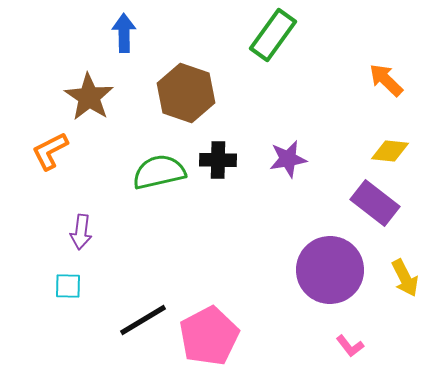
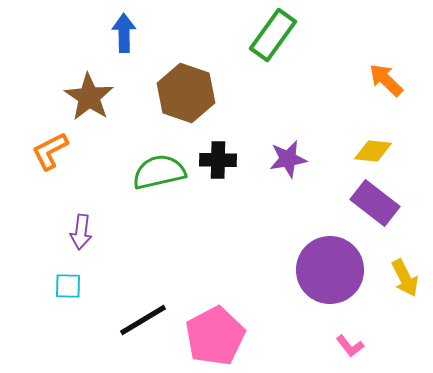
yellow diamond: moved 17 px left
pink pentagon: moved 6 px right
